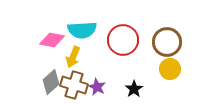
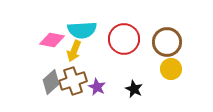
red circle: moved 1 px right, 1 px up
yellow arrow: moved 1 px right, 6 px up
yellow circle: moved 1 px right
brown cross: moved 1 px left, 4 px up; rotated 36 degrees counterclockwise
black star: rotated 12 degrees counterclockwise
